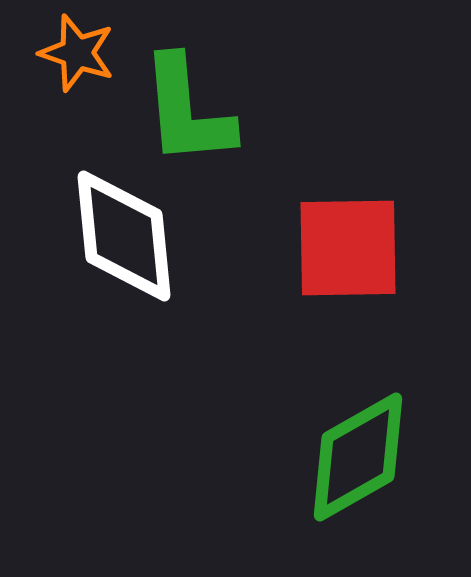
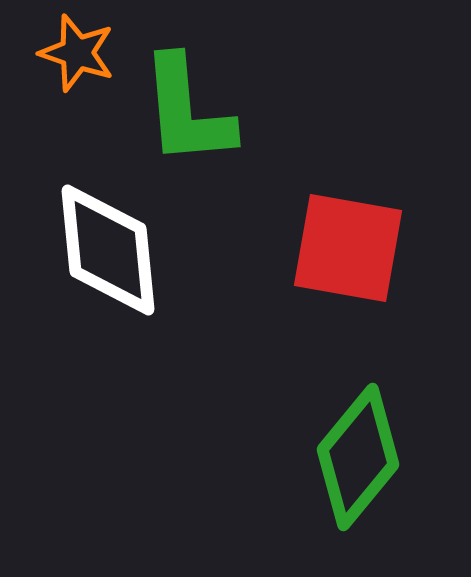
white diamond: moved 16 px left, 14 px down
red square: rotated 11 degrees clockwise
green diamond: rotated 21 degrees counterclockwise
